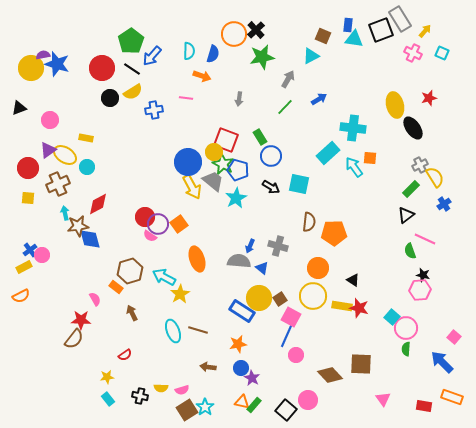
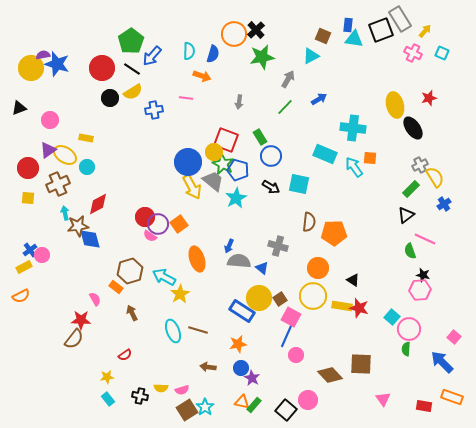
gray arrow at (239, 99): moved 3 px down
cyan rectangle at (328, 153): moved 3 px left, 1 px down; rotated 65 degrees clockwise
blue arrow at (250, 246): moved 21 px left
pink circle at (406, 328): moved 3 px right, 1 px down
